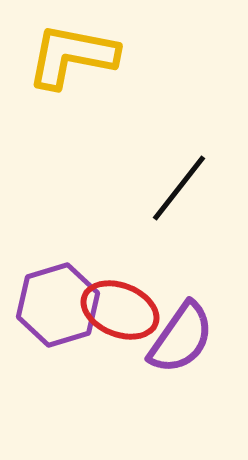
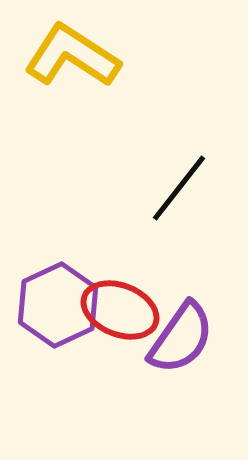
yellow L-shape: rotated 22 degrees clockwise
purple hexagon: rotated 8 degrees counterclockwise
